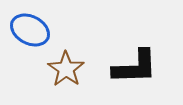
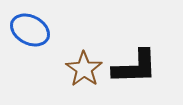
brown star: moved 18 px right
